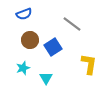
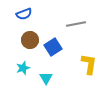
gray line: moved 4 px right; rotated 48 degrees counterclockwise
